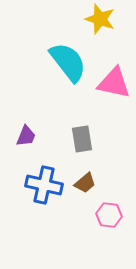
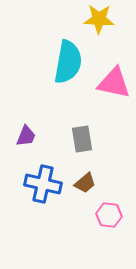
yellow star: moved 1 px left; rotated 16 degrees counterclockwise
cyan semicircle: rotated 48 degrees clockwise
blue cross: moved 1 px left, 1 px up
